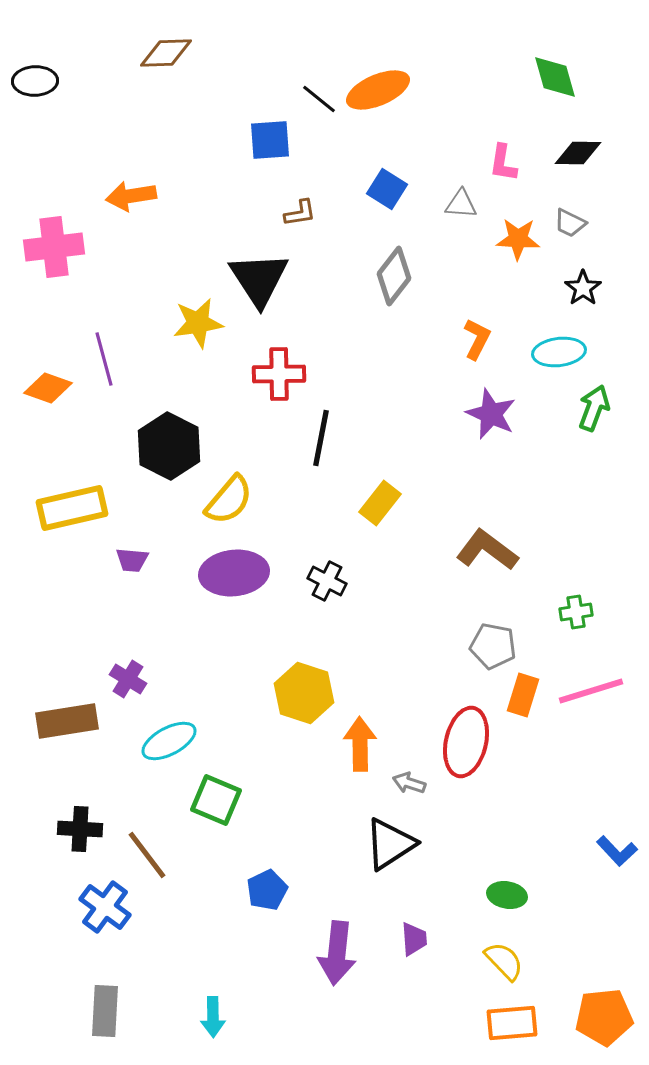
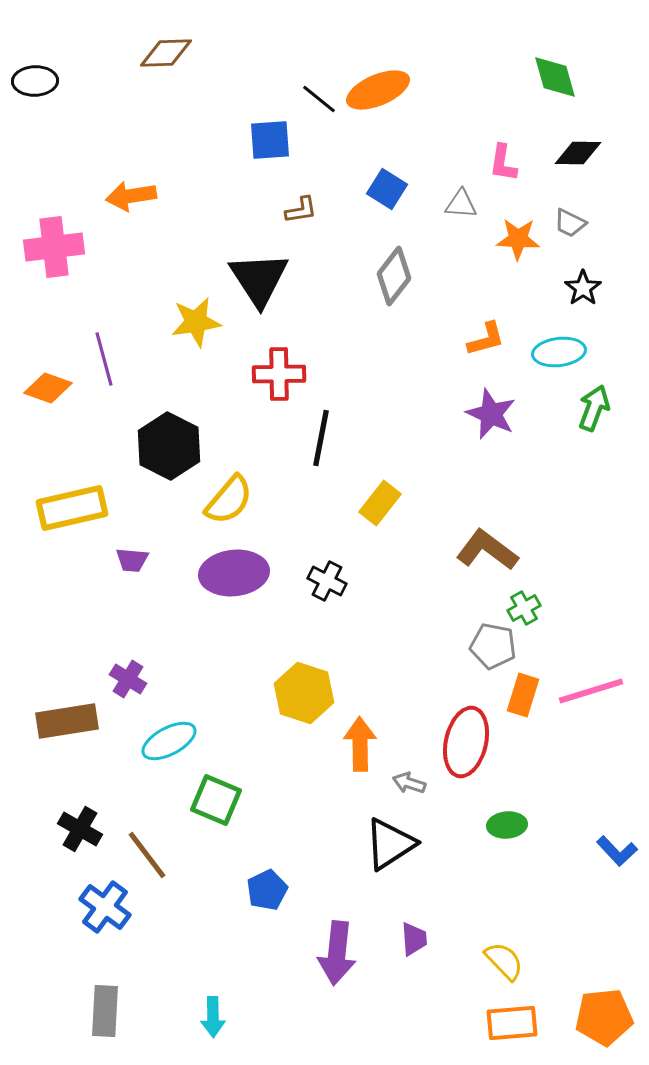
brown L-shape at (300, 213): moved 1 px right, 3 px up
yellow star at (198, 323): moved 2 px left, 1 px up
orange L-shape at (477, 339): moved 9 px right; rotated 48 degrees clockwise
green cross at (576, 612): moved 52 px left, 4 px up; rotated 20 degrees counterclockwise
black cross at (80, 829): rotated 27 degrees clockwise
green ellipse at (507, 895): moved 70 px up; rotated 15 degrees counterclockwise
